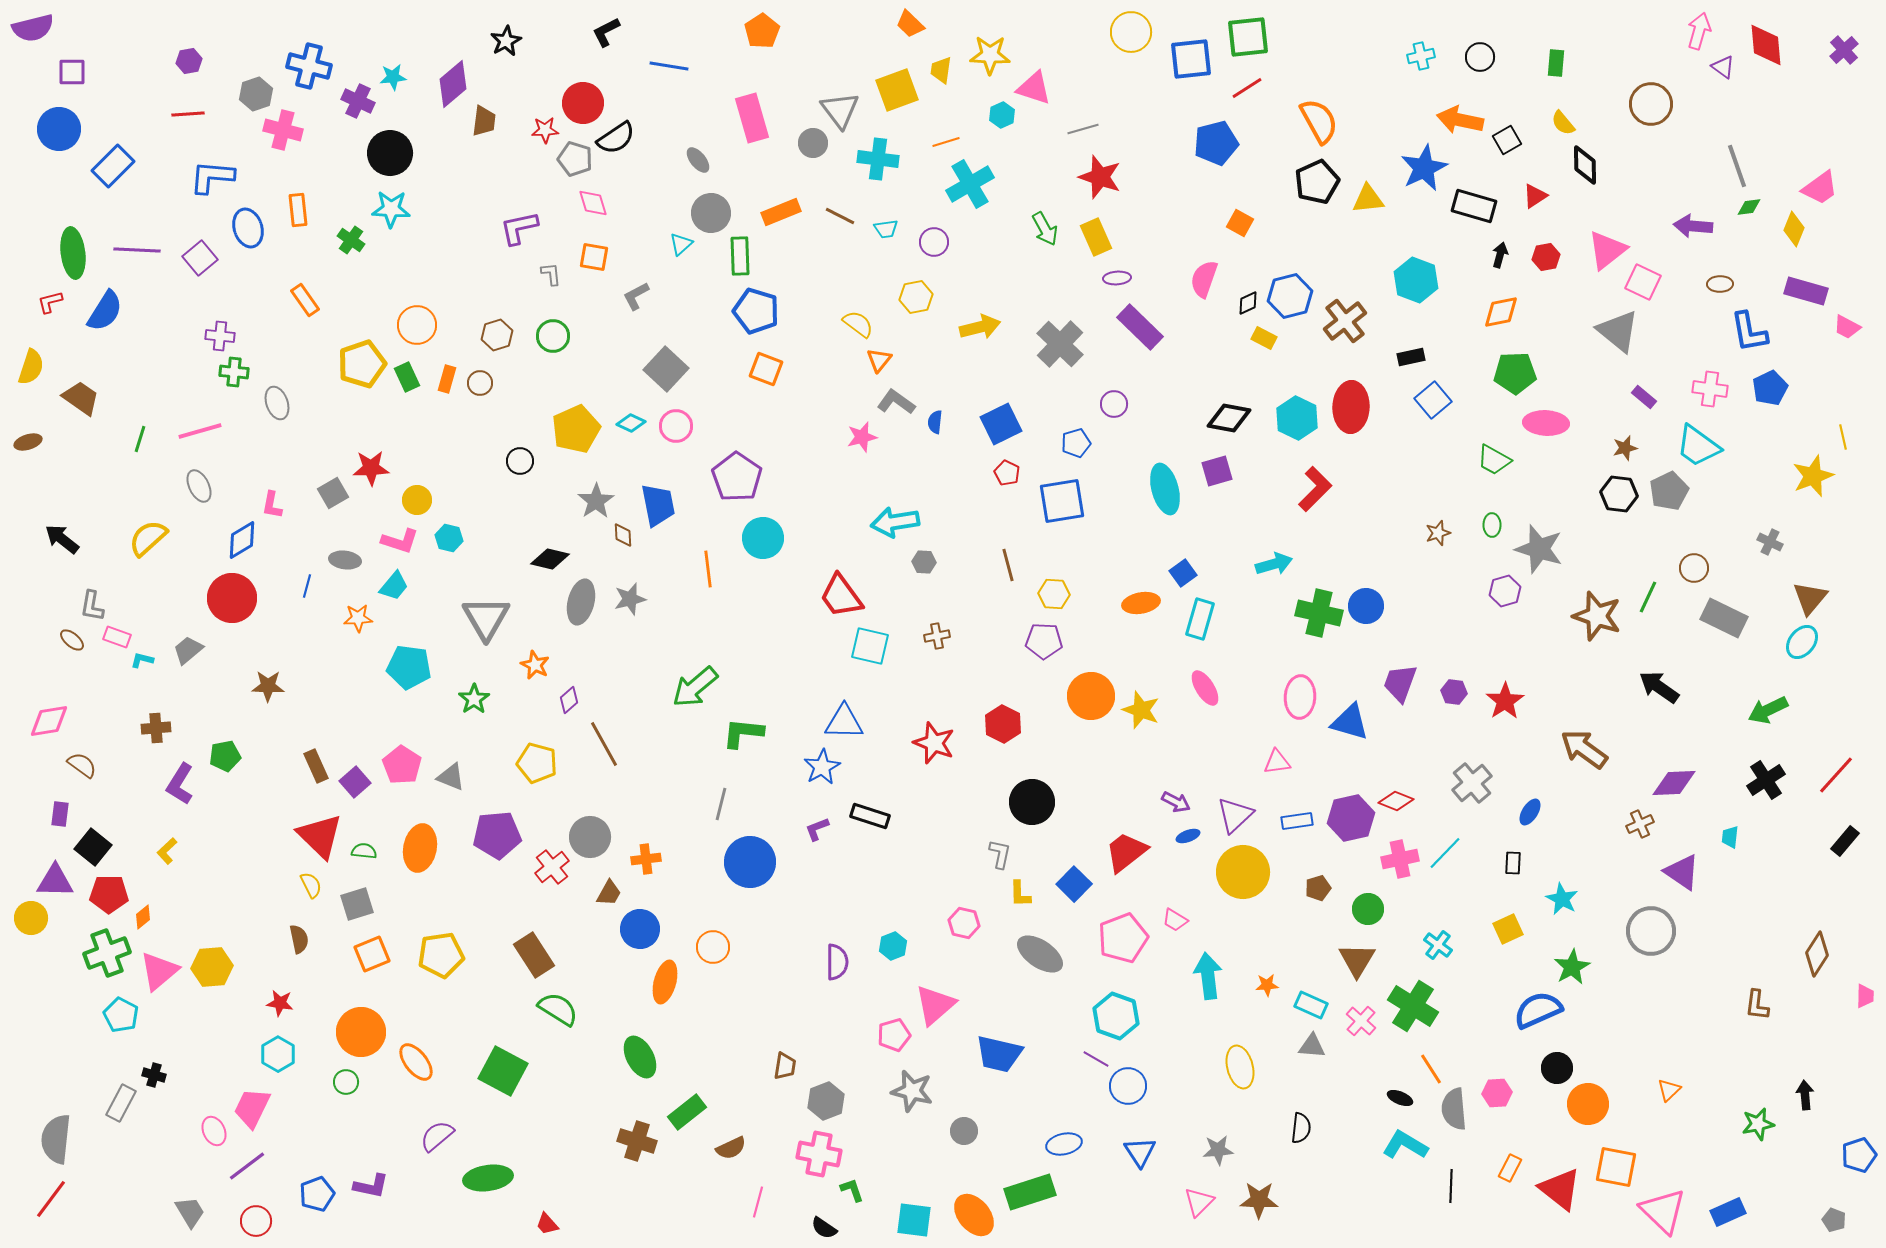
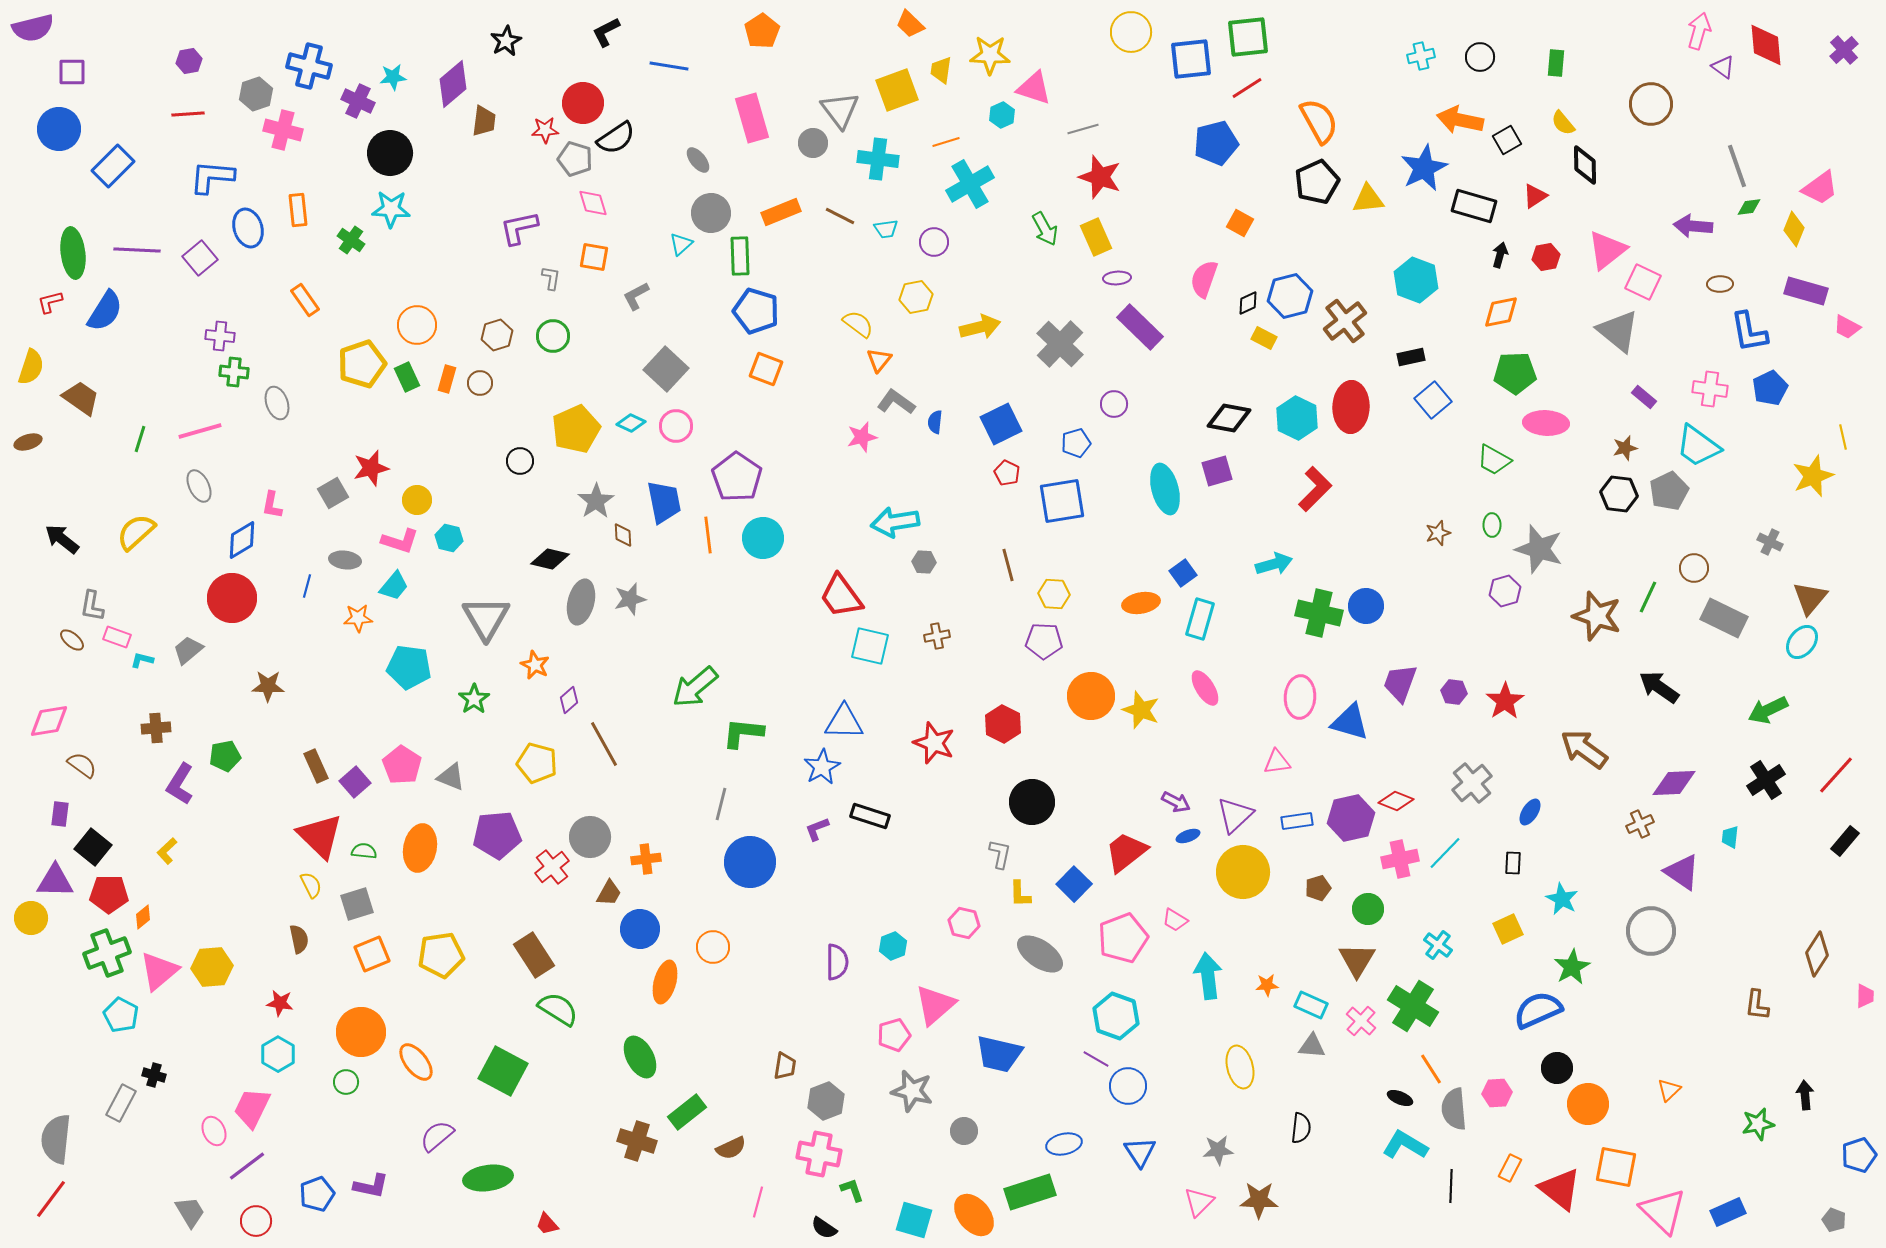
gray L-shape at (551, 274): moved 4 px down; rotated 15 degrees clockwise
red star at (371, 468): rotated 12 degrees counterclockwise
blue trapezoid at (658, 505): moved 6 px right, 3 px up
yellow semicircle at (148, 538): moved 12 px left, 6 px up
orange line at (708, 569): moved 34 px up
cyan square at (914, 1220): rotated 9 degrees clockwise
